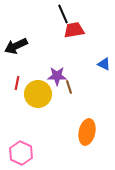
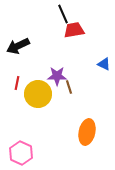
black arrow: moved 2 px right
